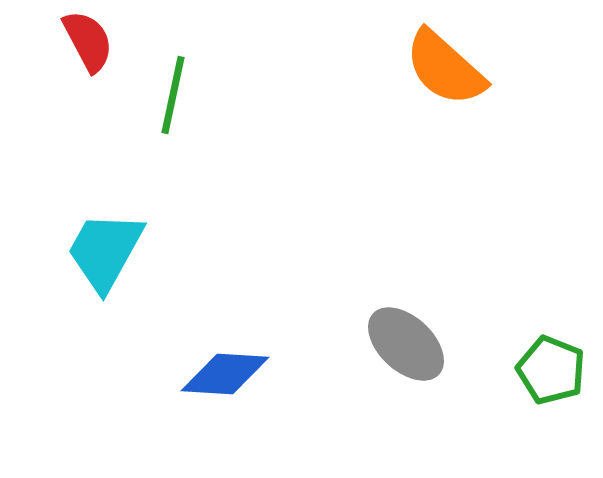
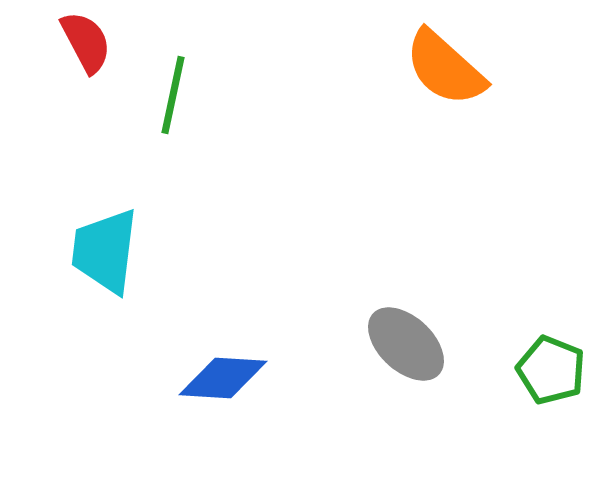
red semicircle: moved 2 px left, 1 px down
cyan trapezoid: rotated 22 degrees counterclockwise
blue diamond: moved 2 px left, 4 px down
